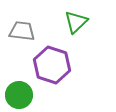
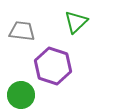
purple hexagon: moved 1 px right, 1 px down
green circle: moved 2 px right
